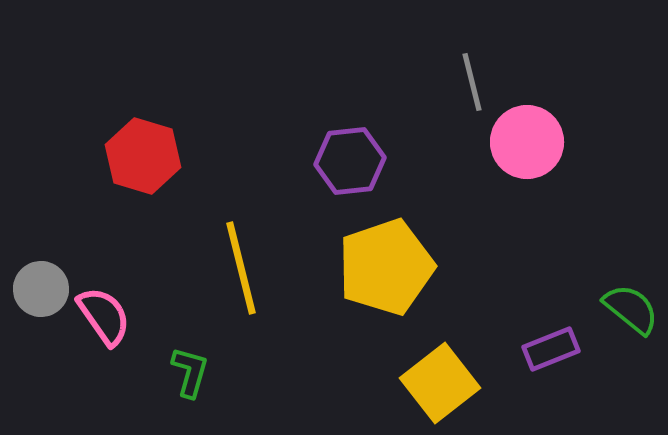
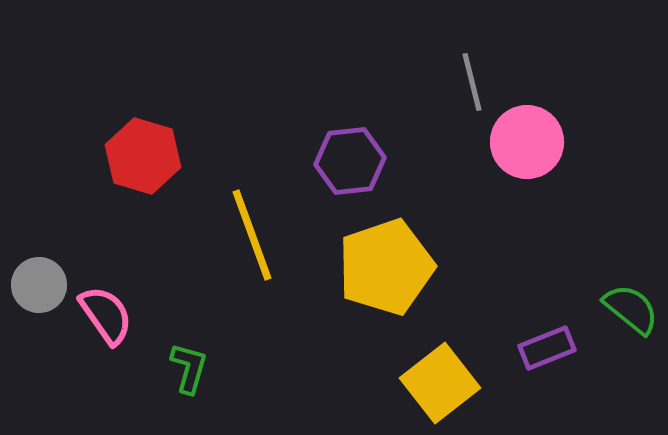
yellow line: moved 11 px right, 33 px up; rotated 6 degrees counterclockwise
gray circle: moved 2 px left, 4 px up
pink semicircle: moved 2 px right, 1 px up
purple rectangle: moved 4 px left, 1 px up
green L-shape: moved 1 px left, 4 px up
